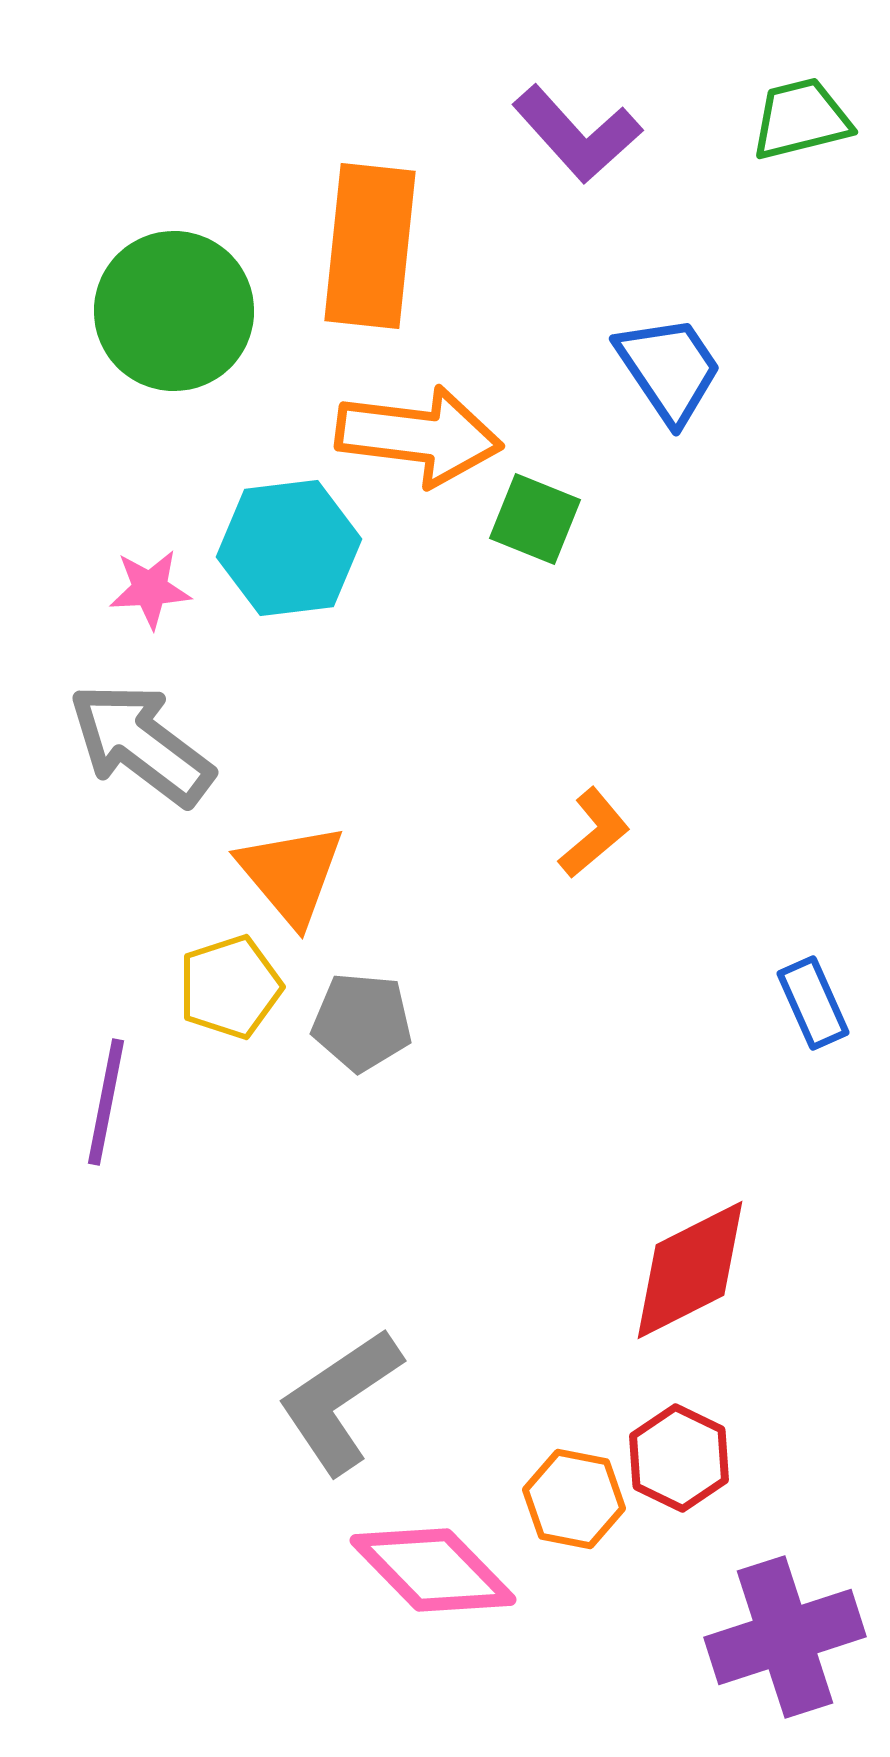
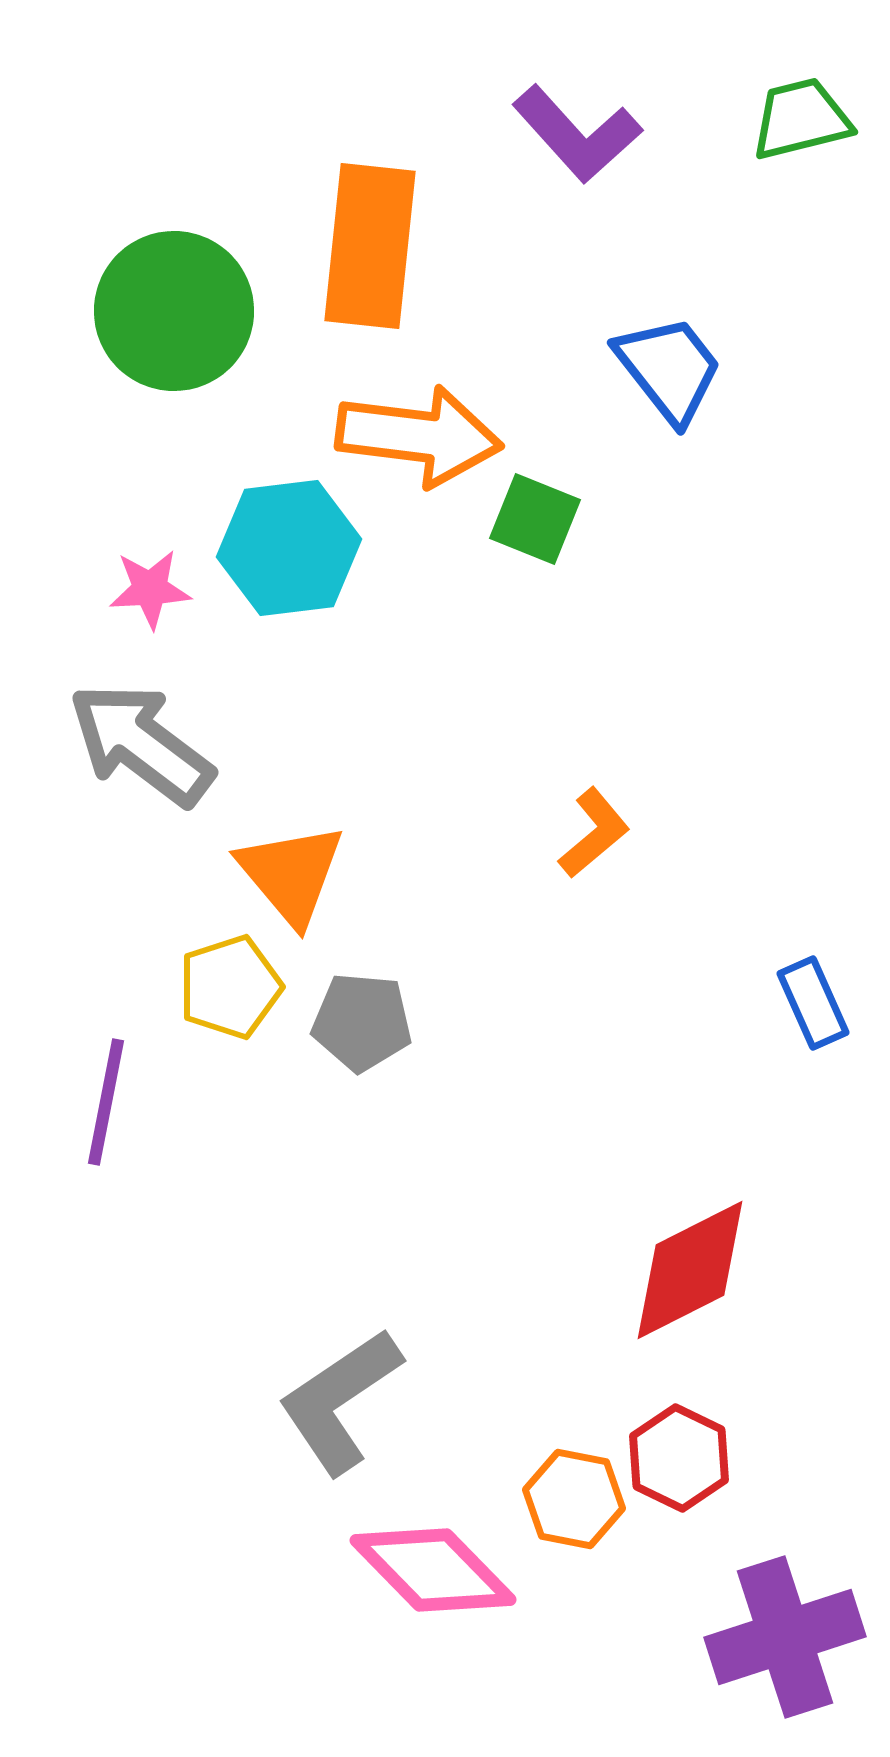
blue trapezoid: rotated 4 degrees counterclockwise
